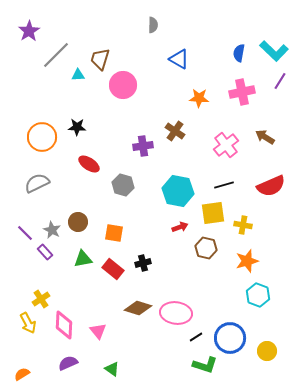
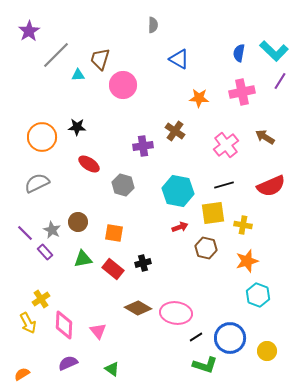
brown diamond at (138, 308): rotated 12 degrees clockwise
